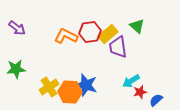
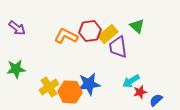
red hexagon: moved 1 px up
blue star: moved 3 px right, 1 px up; rotated 25 degrees counterclockwise
